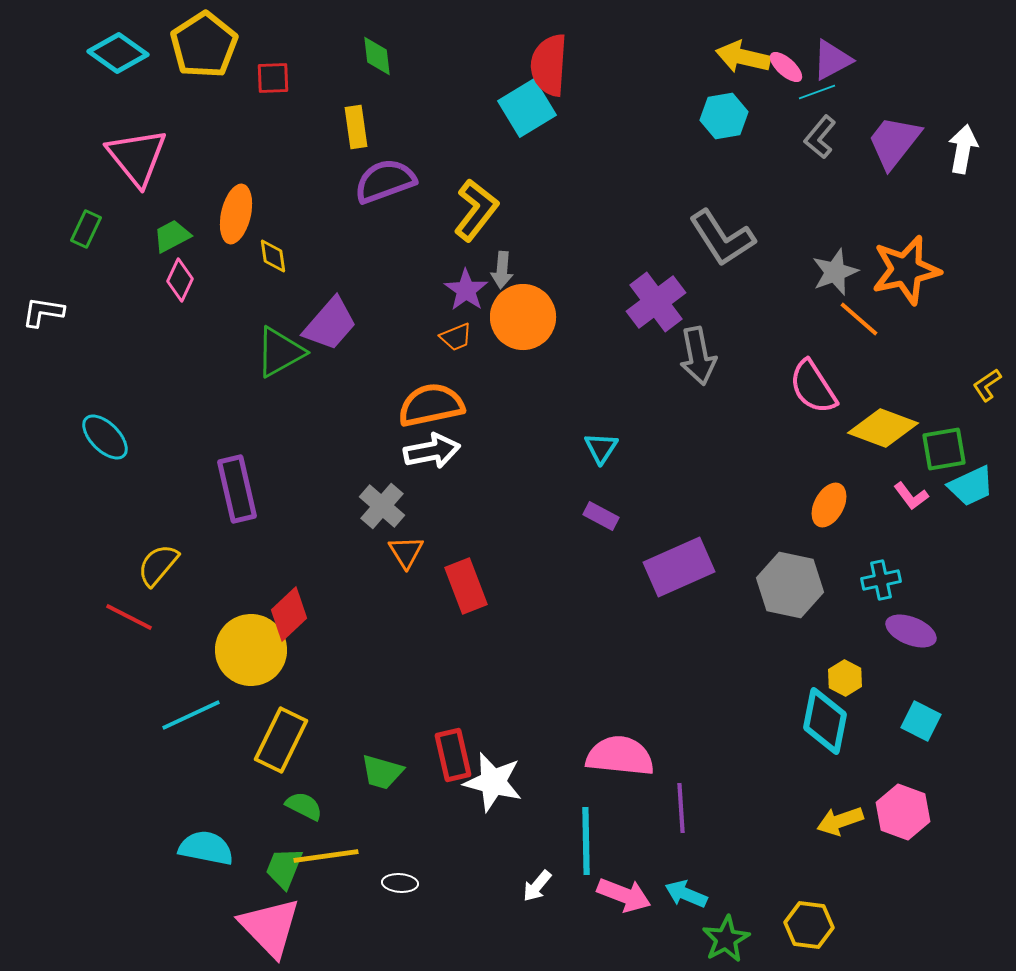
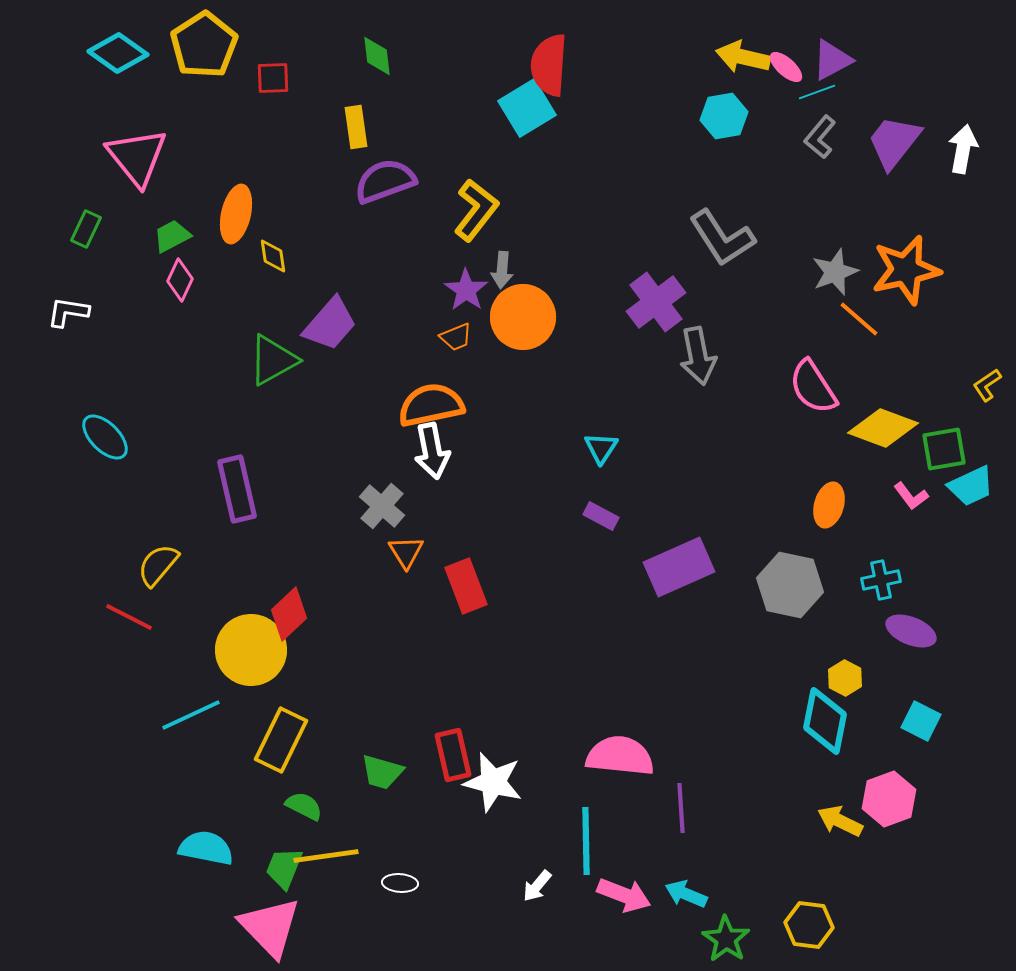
white L-shape at (43, 312): moved 25 px right
green triangle at (280, 352): moved 7 px left, 8 px down
white arrow at (432, 451): rotated 90 degrees clockwise
orange ellipse at (829, 505): rotated 12 degrees counterclockwise
pink hexagon at (903, 812): moved 14 px left, 13 px up; rotated 20 degrees clockwise
yellow arrow at (840, 821): rotated 45 degrees clockwise
green star at (726, 939): rotated 9 degrees counterclockwise
